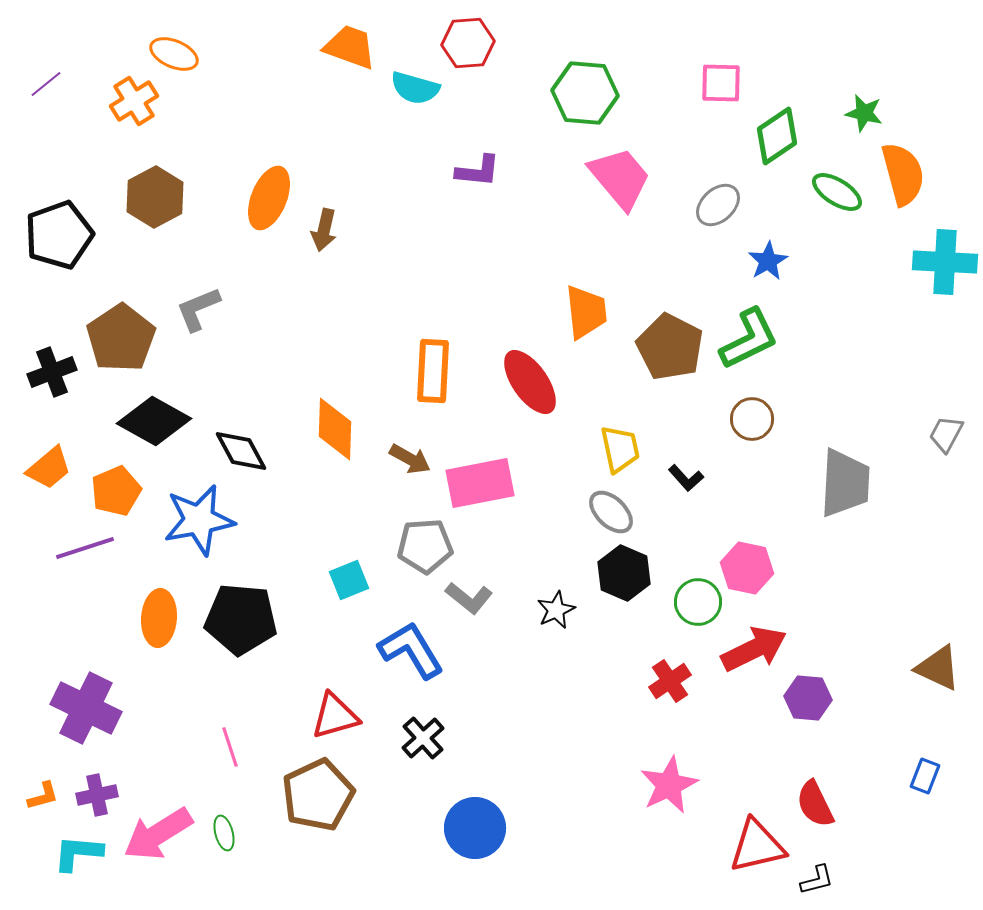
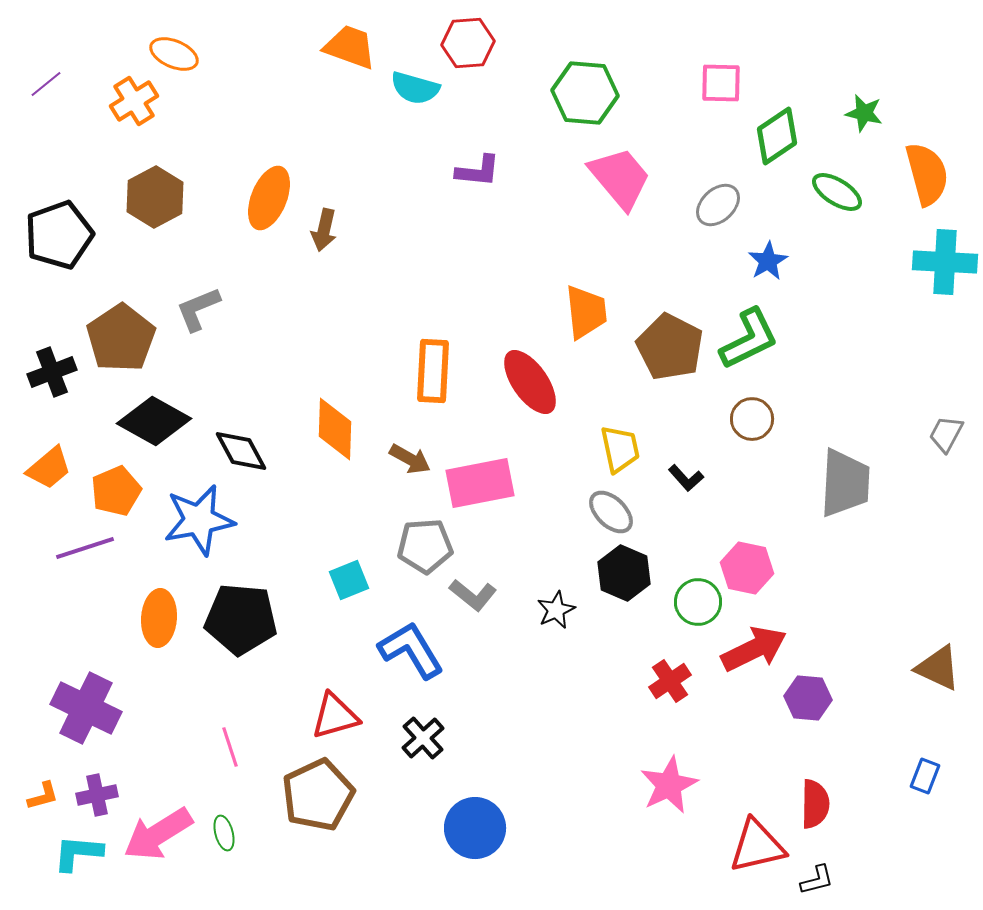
orange semicircle at (903, 174): moved 24 px right
gray L-shape at (469, 598): moved 4 px right, 3 px up
red semicircle at (815, 804): rotated 153 degrees counterclockwise
